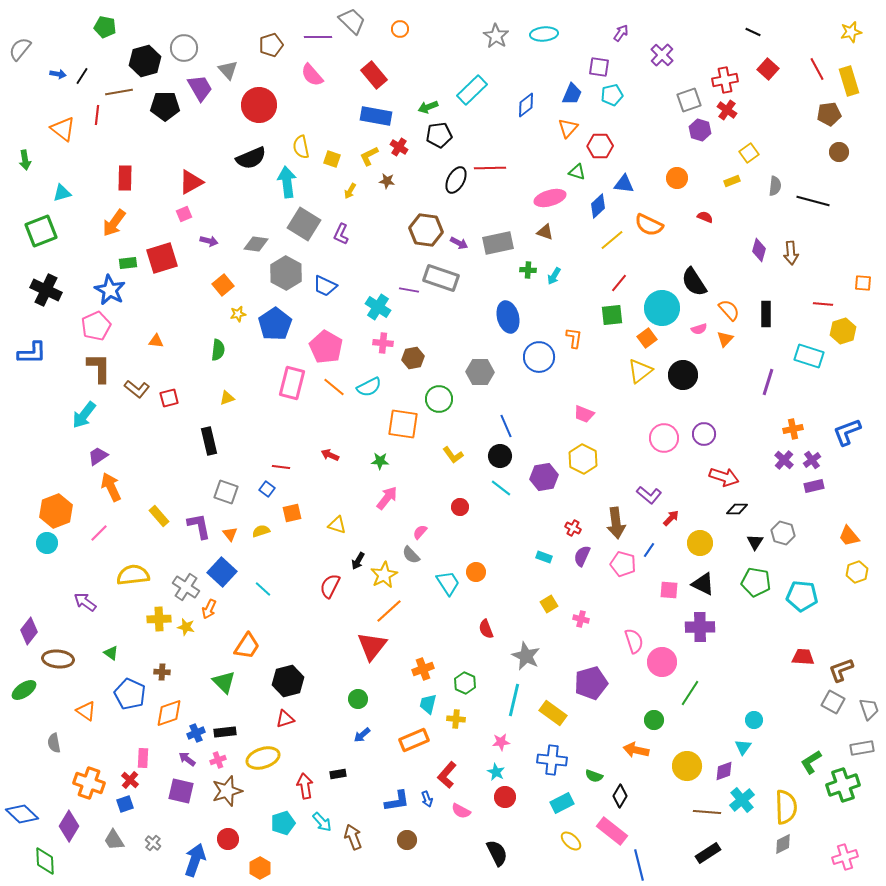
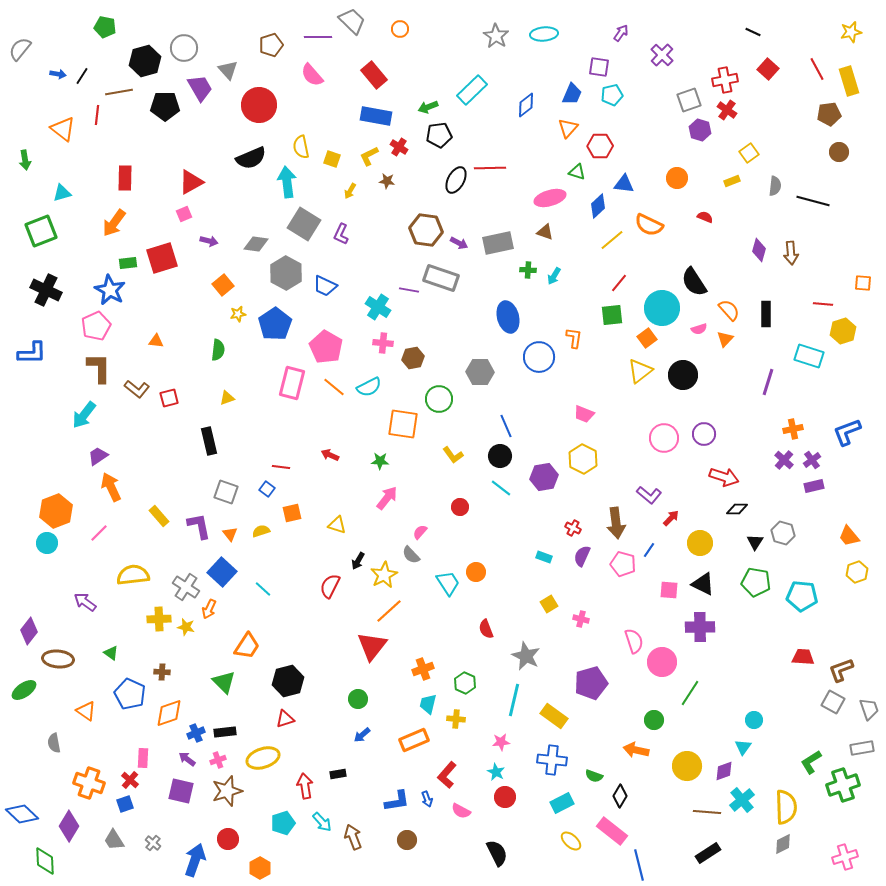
yellow rectangle at (553, 713): moved 1 px right, 3 px down
